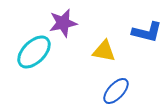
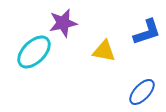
blue L-shape: rotated 32 degrees counterclockwise
blue ellipse: moved 26 px right, 1 px down
